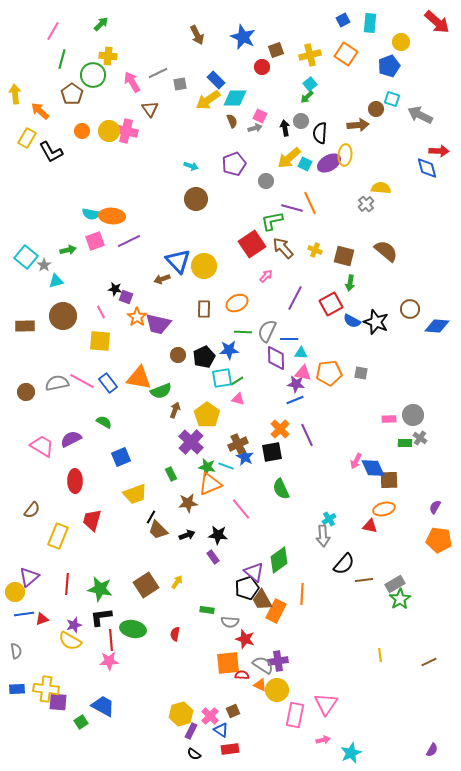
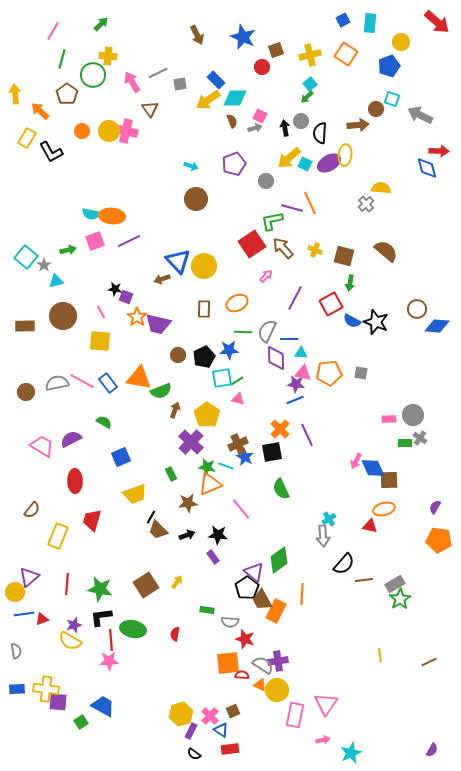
brown pentagon at (72, 94): moved 5 px left
brown circle at (410, 309): moved 7 px right
black pentagon at (247, 588): rotated 15 degrees counterclockwise
